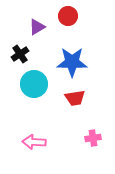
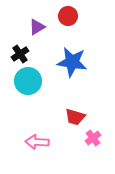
blue star: rotated 8 degrees clockwise
cyan circle: moved 6 px left, 3 px up
red trapezoid: moved 19 px down; rotated 25 degrees clockwise
pink cross: rotated 28 degrees counterclockwise
pink arrow: moved 3 px right
